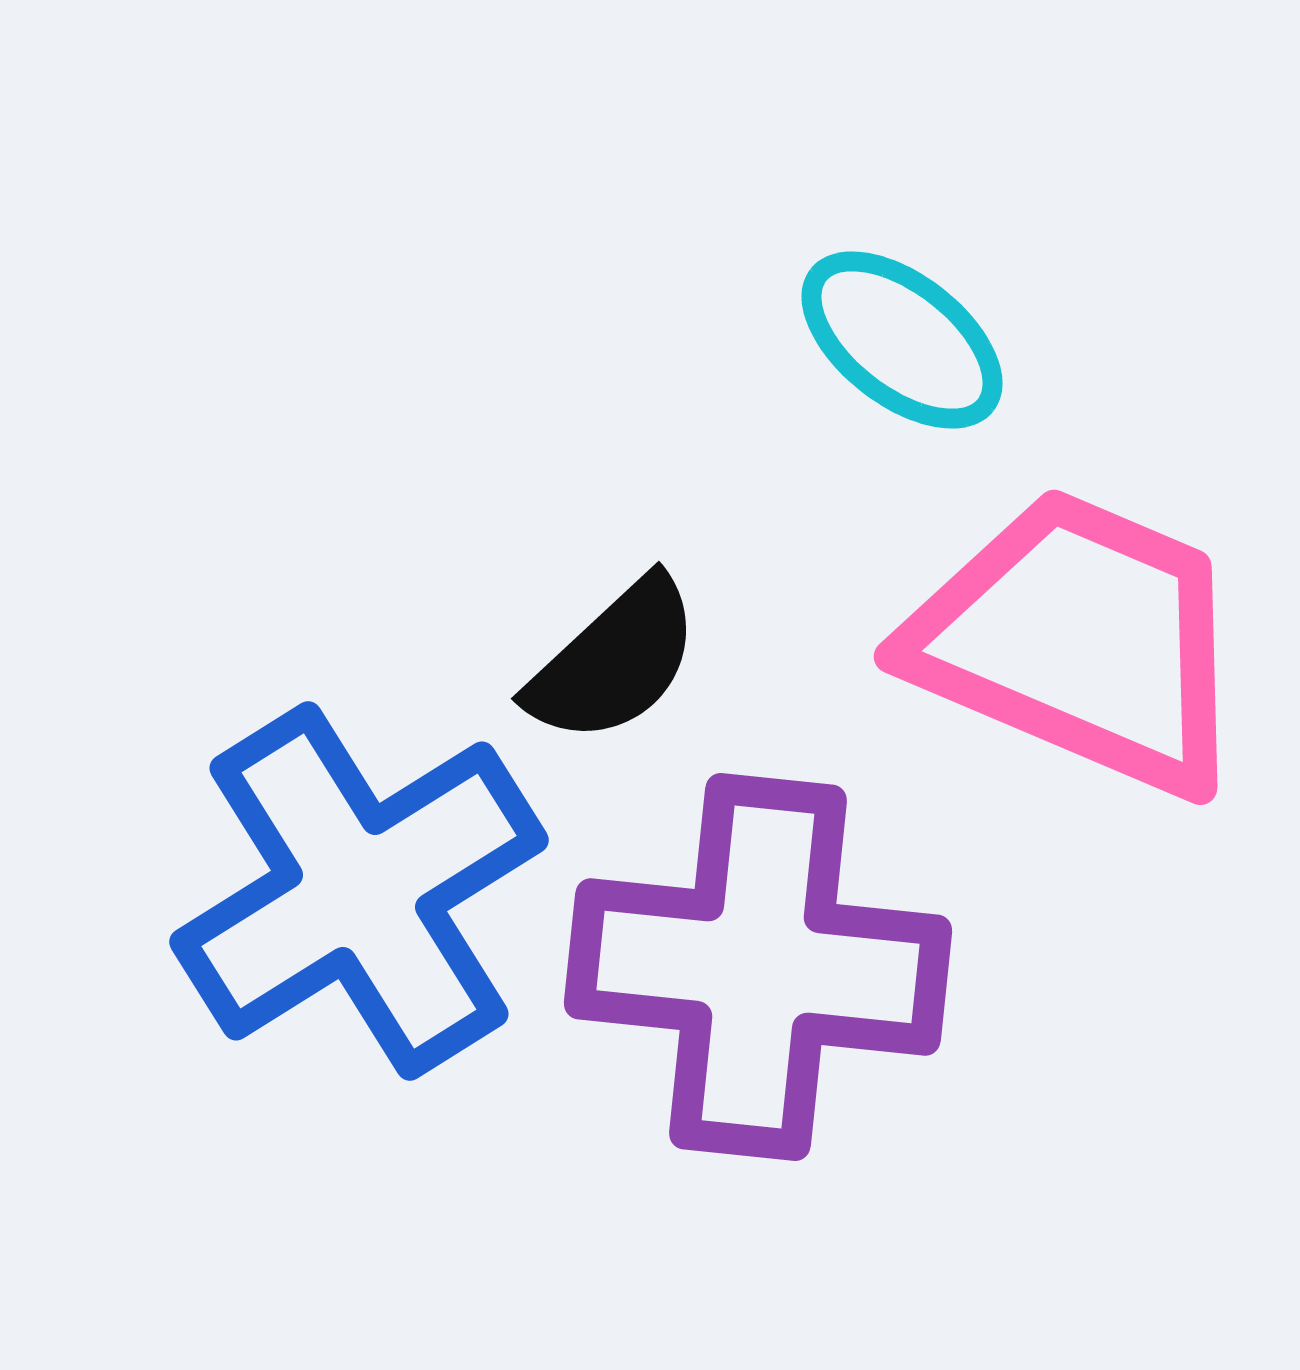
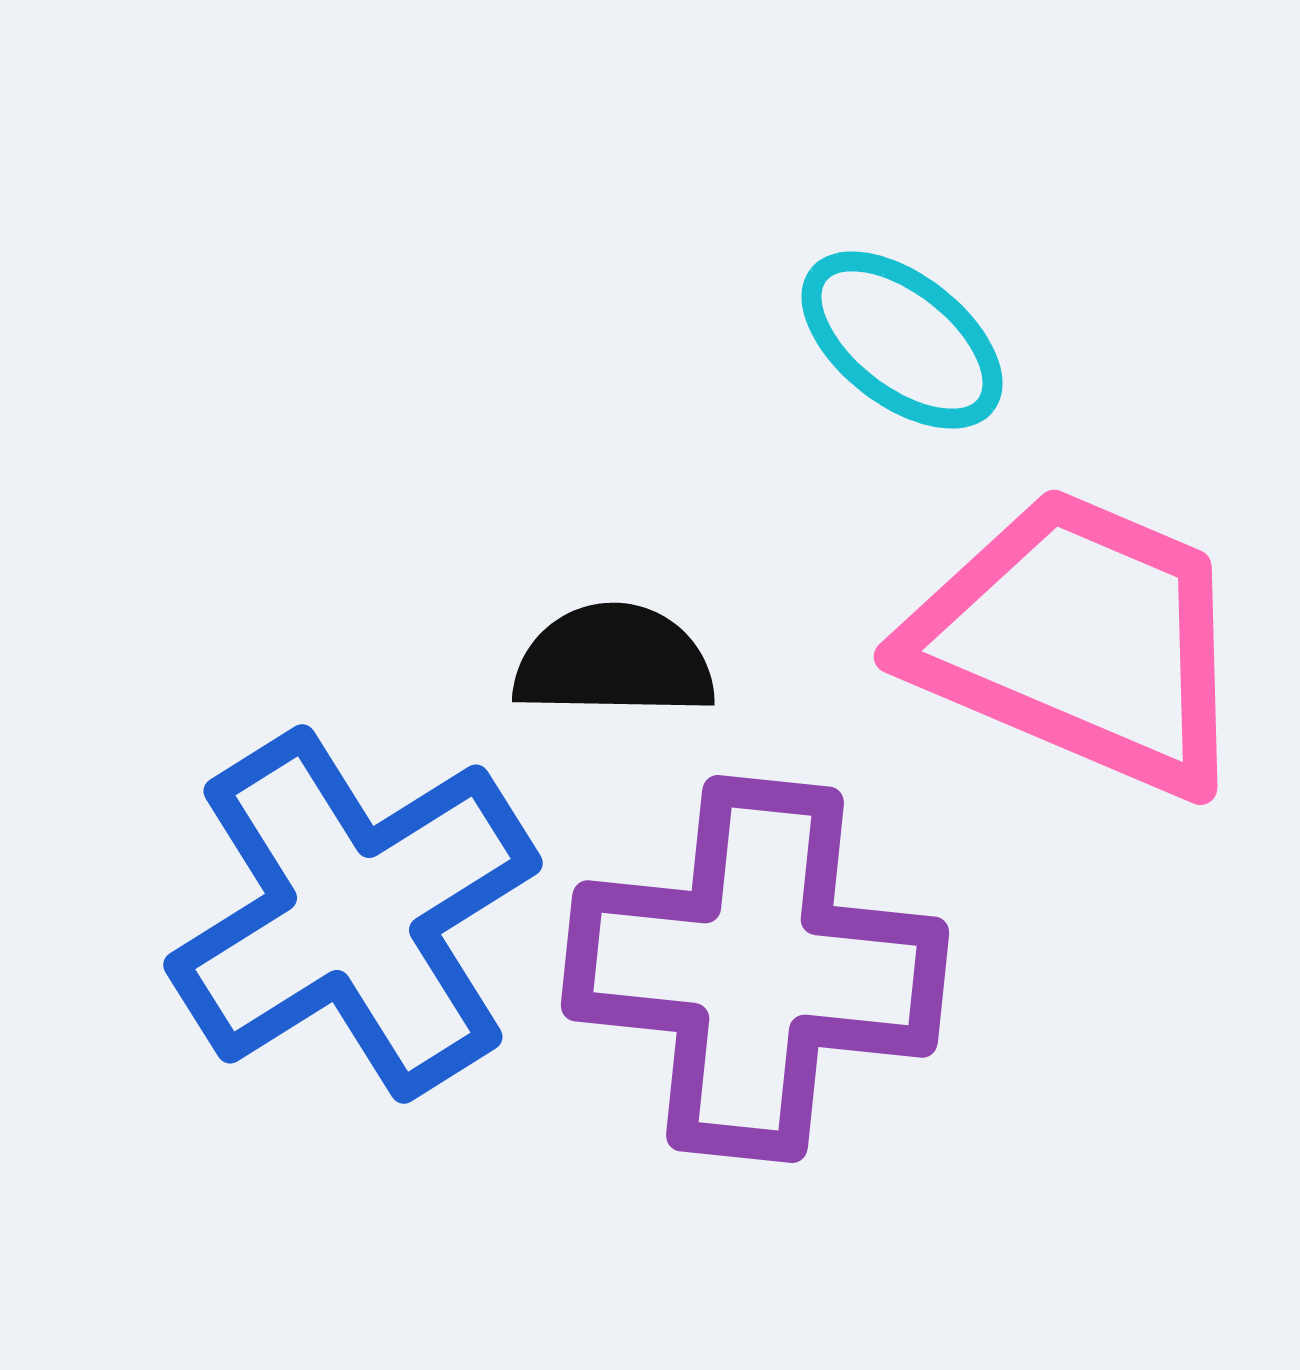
black semicircle: rotated 136 degrees counterclockwise
blue cross: moved 6 px left, 23 px down
purple cross: moved 3 px left, 2 px down
